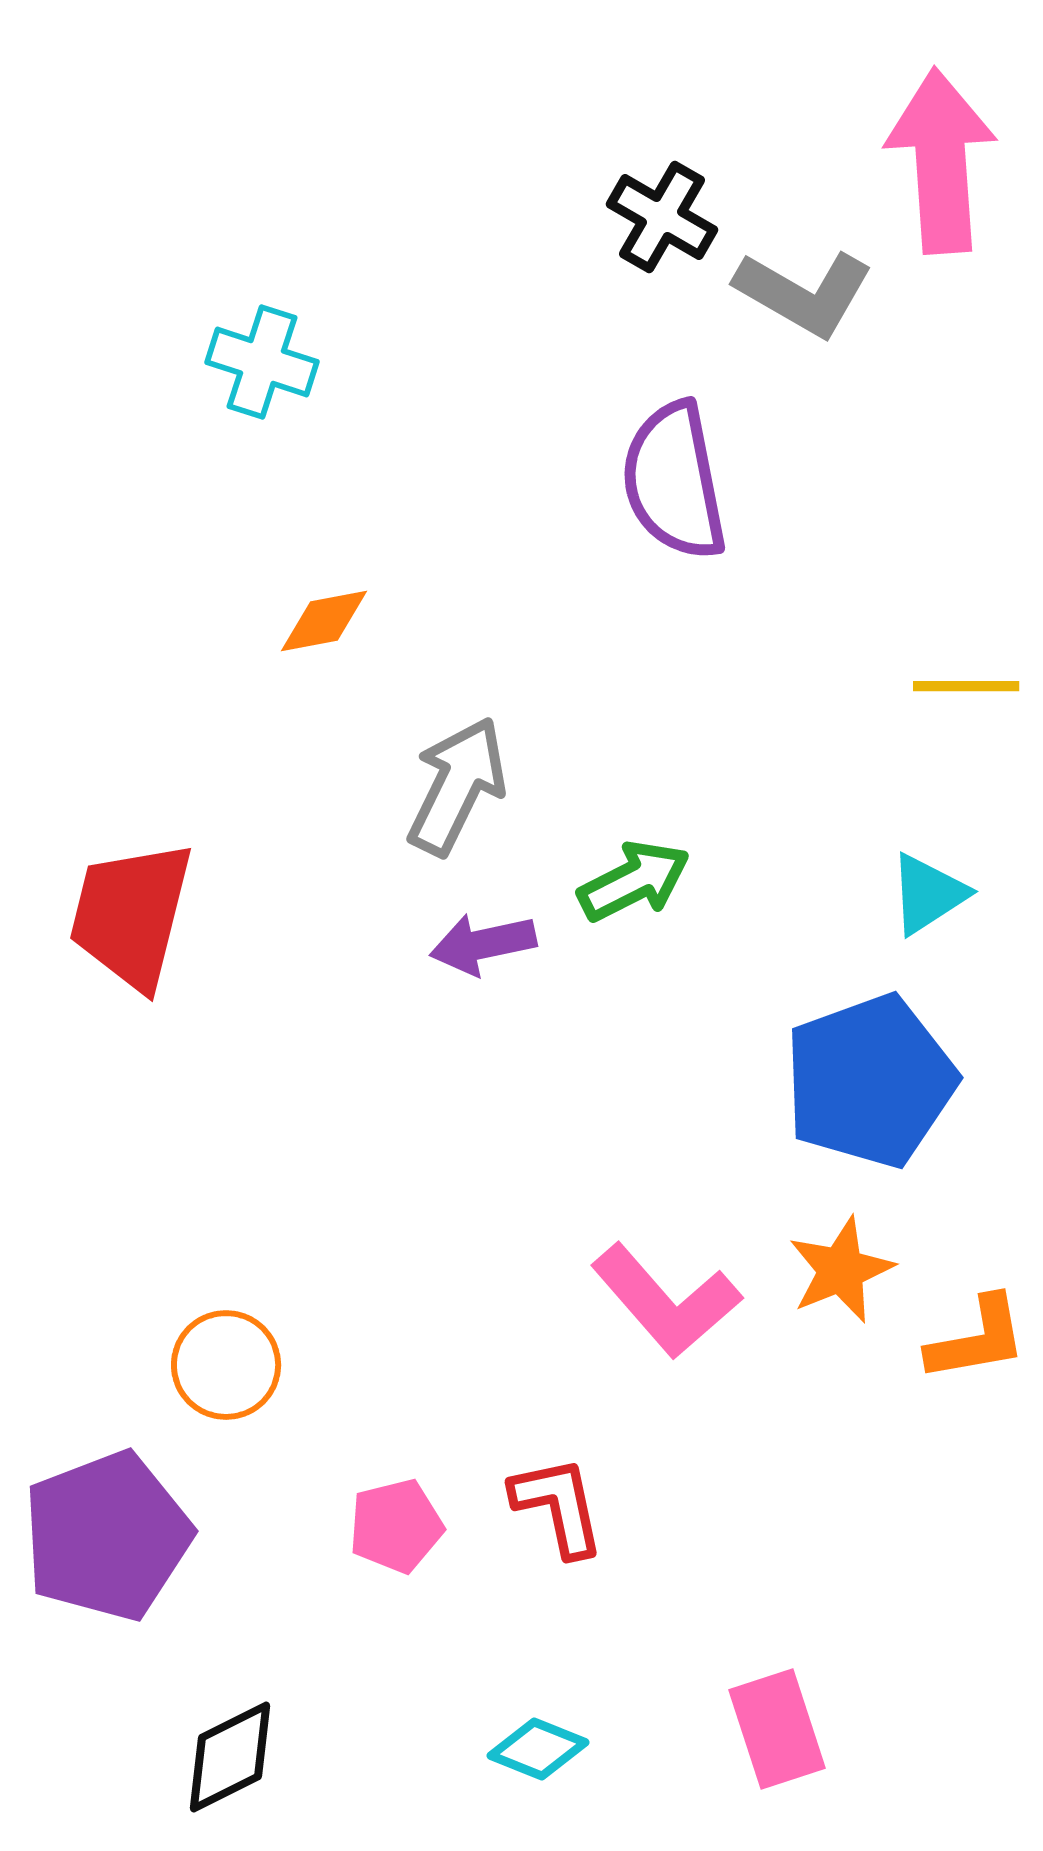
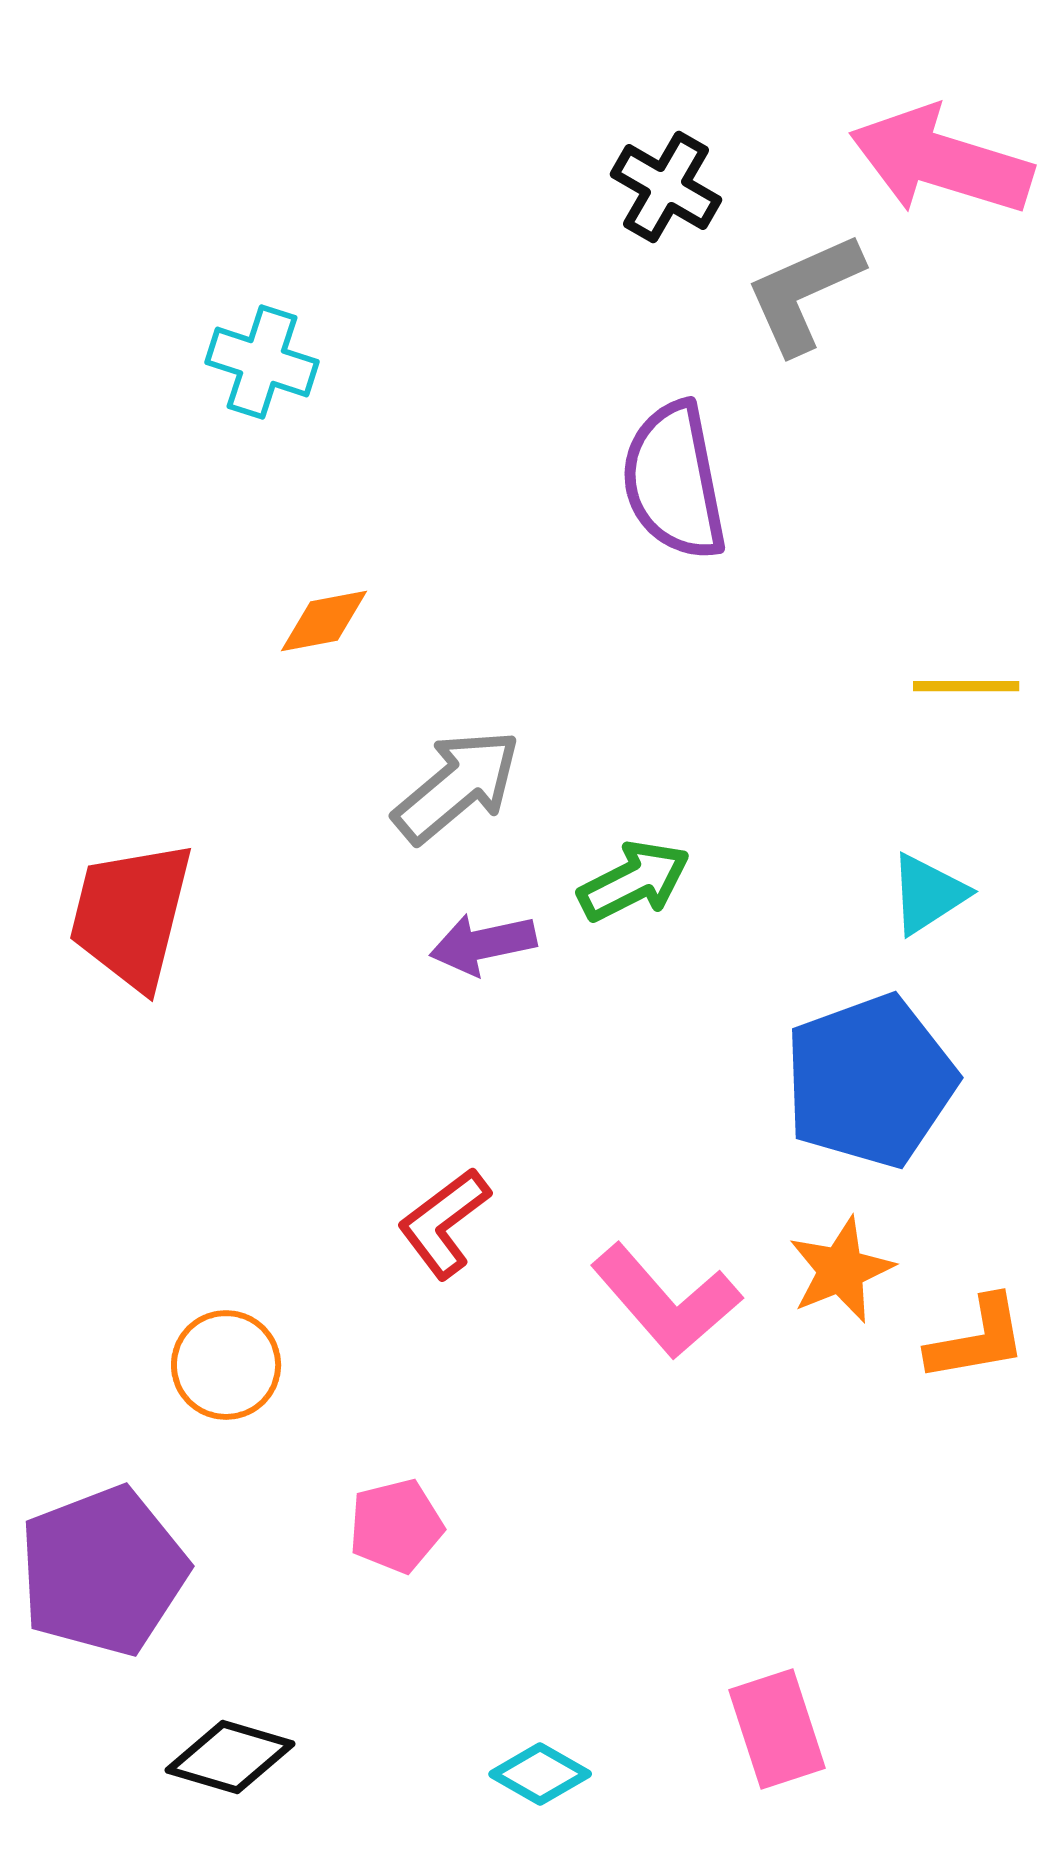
pink arrow: rotated 69 degrees counterclockwise
black cross: moved 4 px right, 30 px up
gray L-shape: rotated 126 degrees clockwise
gray arrow: rotated 24 degrees clockwise
red L-shape: moved 114 px left, 283 px up; rotated 115 degrees counterclockwise
purple pentagon: moved 4 px left, 35 px down
cyan diamond: moved 2 px right, 25 px down; rotated 8 degrees clockwise
black diamond: rotated 43 degrees clockwise
